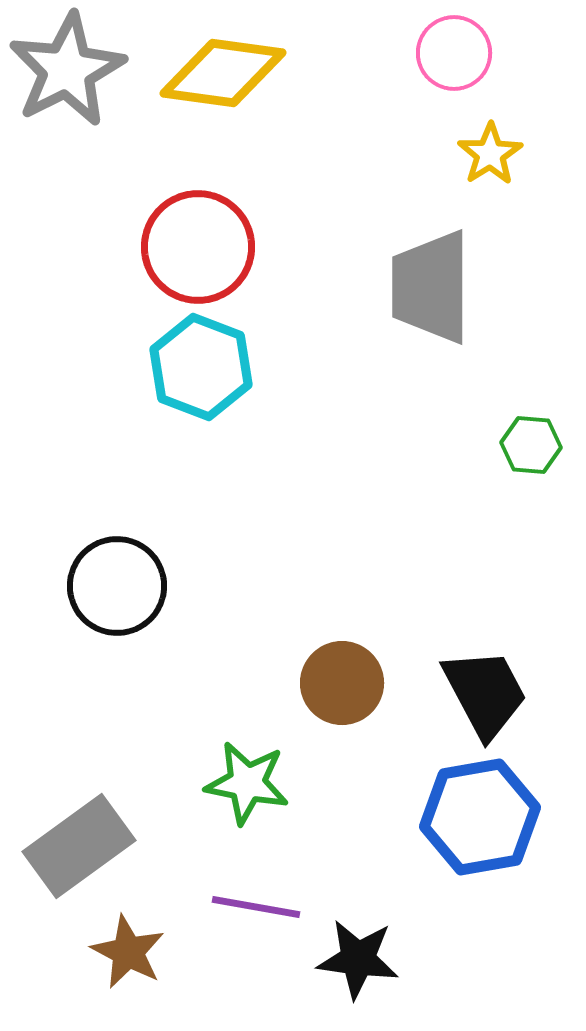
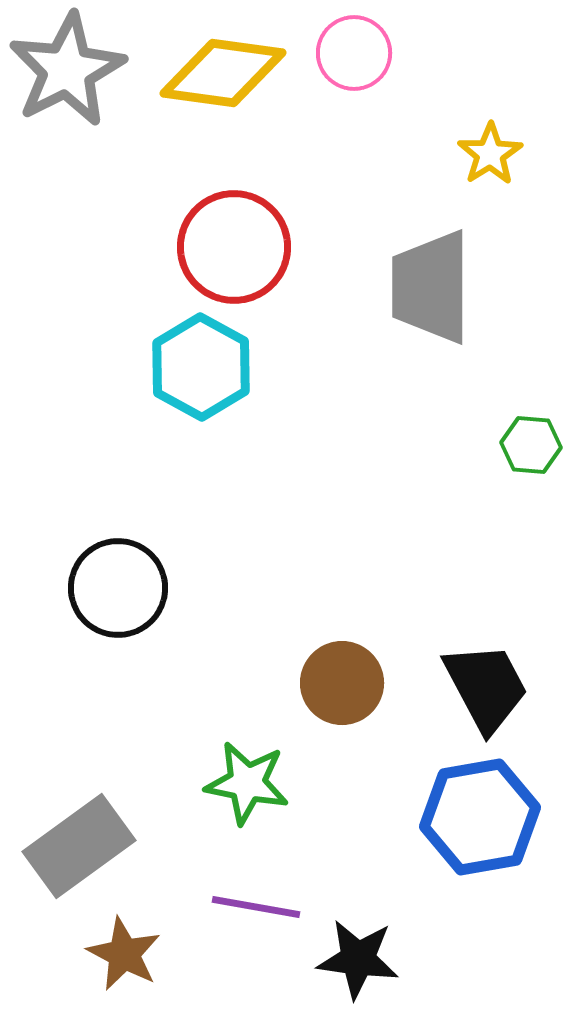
pink circle: moved 100 px left
red circle: moved 36 px right
cyan hexagon: rotated 8 degrees clockwise
black circle: moved 1 px right, 2 px down
black trapezoid: moved 1 px right, 6 px up
brown star: moved 4 px left, 2 px down
